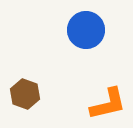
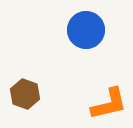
orange L-shape: moved 1 px right
